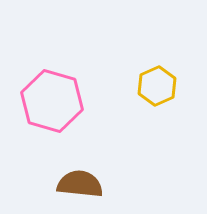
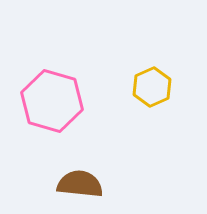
yellow hexagon: moved 5 px left, 1 px down
